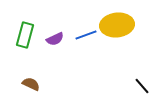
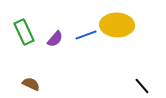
yellow ellipse: rotated 8 degrees clockwise
green rectangle: moved 1 px left, 3 px up; rotated 40 degrees counterclockwise
purple semicircle: rotated 24 degrees counterclockwise
